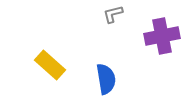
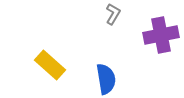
gray L-shape: rotated 135 degrees clockwise
purple cross: moved 1 px left, 1 px up
